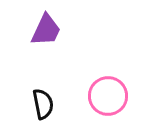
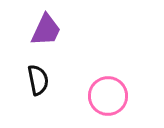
black semicircle: moved 5 px left, 24 px up
